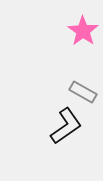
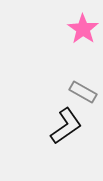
pink star: moved 2 px up
